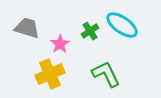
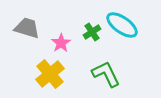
green cross: moved 2 px right, 1 px down
pink star: moved 1 px right, 1 px up
yellow cross: rotated 16 degrees counterclockwise
